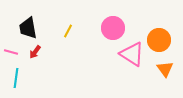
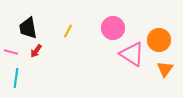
red arrow: moved 1 px right, 1 px up
orange triangle: rotated 12 degrees clockwise
